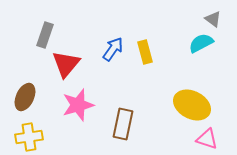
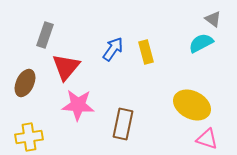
yellow rectangle: moved 1 px right
red triangle: moved 3 px down
brown ellipse: moved 14 px up
pink star: rotated 20 degrees clockwise
